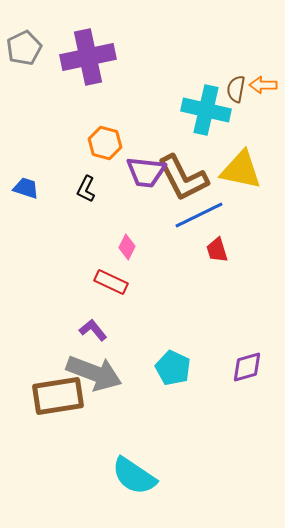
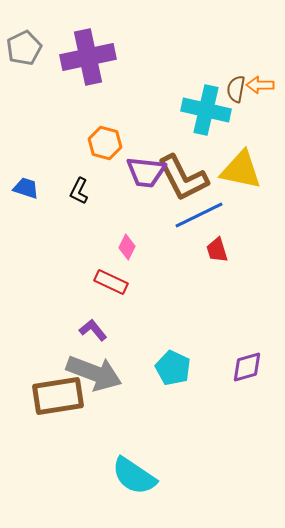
orange arrow: moved 3 px left
black L-shape: moved 7 px left, 2 px down
